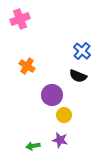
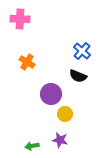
pink cross: rotated 24 degrees clockwise
orange cross: moved 4 px up
purple circle: moved 1 px left, 1 px up
yellow circle: moved 1 px right, 1 px up
green arrow: moved 1 px left
